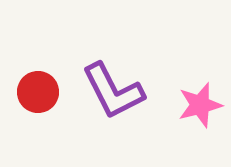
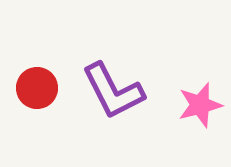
red circle: moved 1 px left, 4 px up
